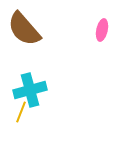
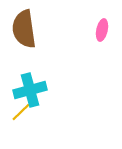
brown semicircle: rotated 33 degrees clockwise
yellow line: rotated 25 degrees clockwise
